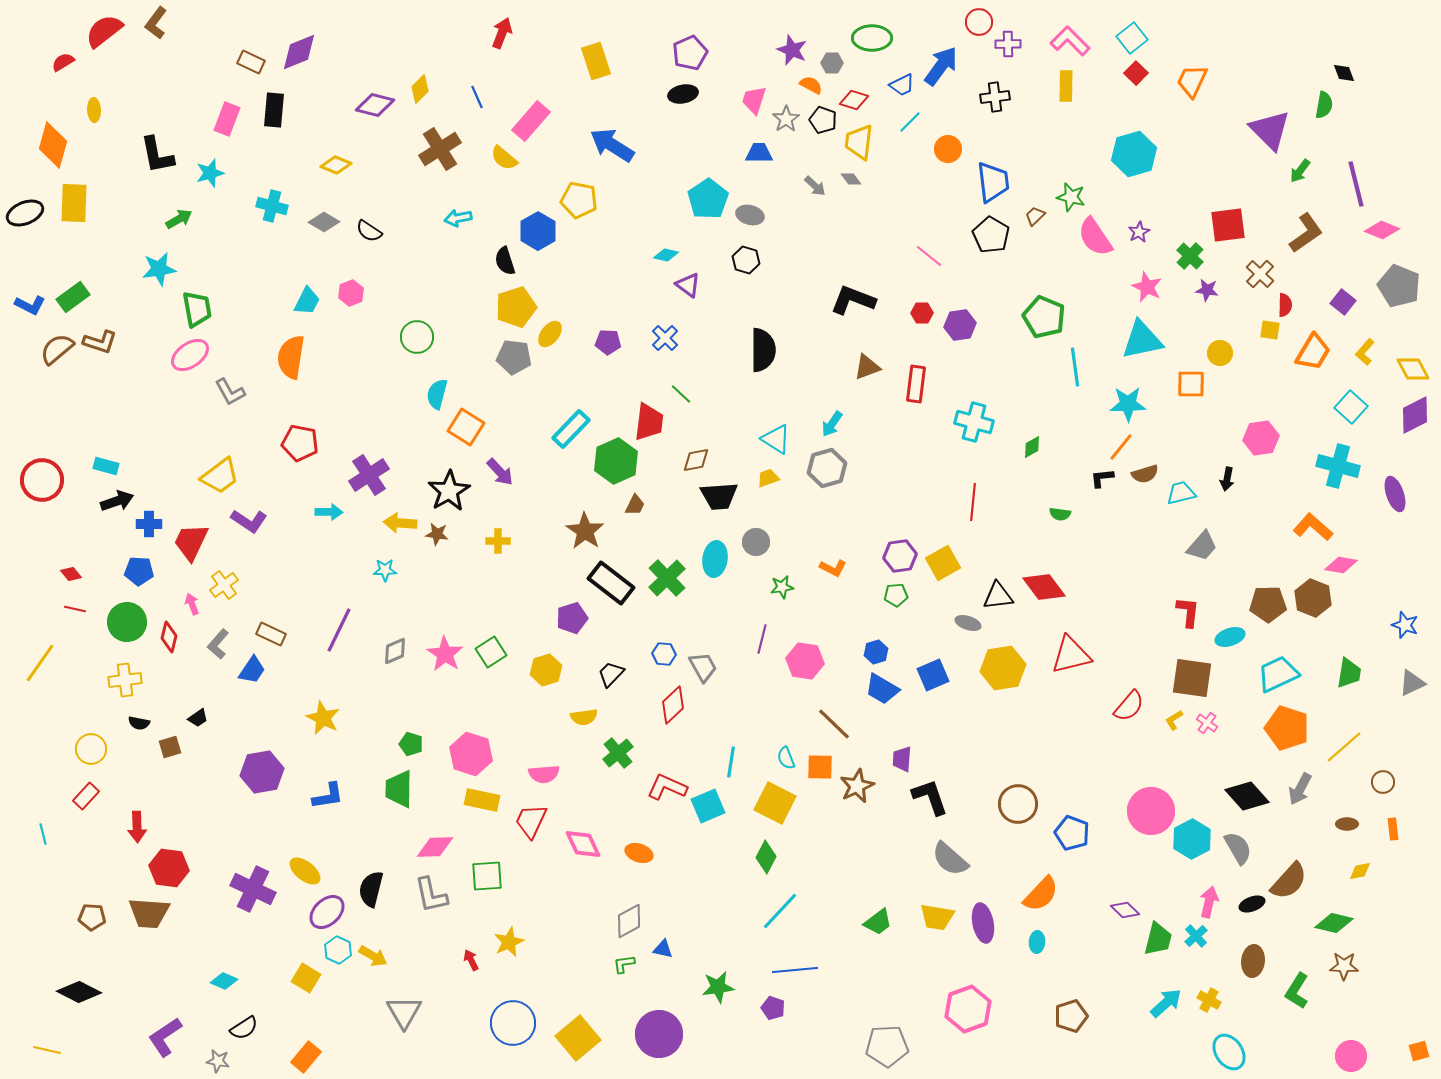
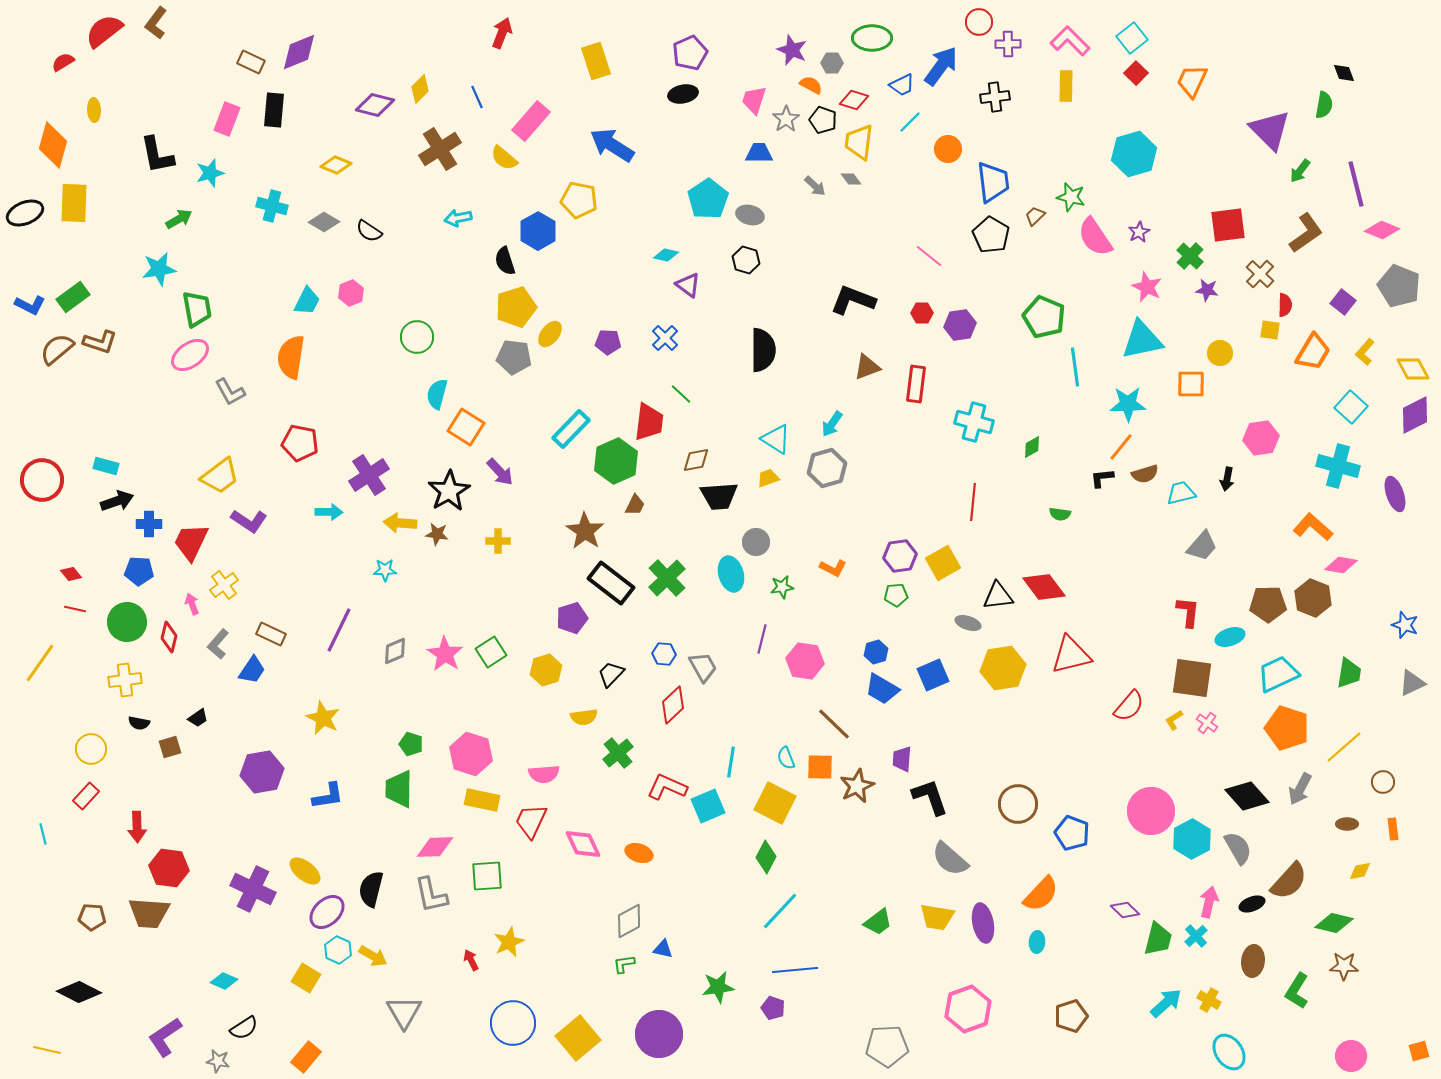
cyan ellipse at (715, 559): moved 16 px right, 15 px down; rotated 24 degrees counterclockwise
